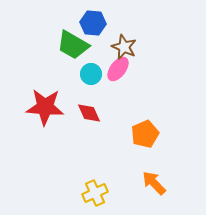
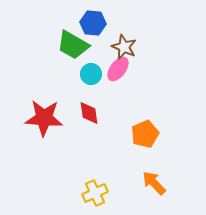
red star: moved 1 px left, 11 px down
red diamond: rotated 15 degrees clockwise
